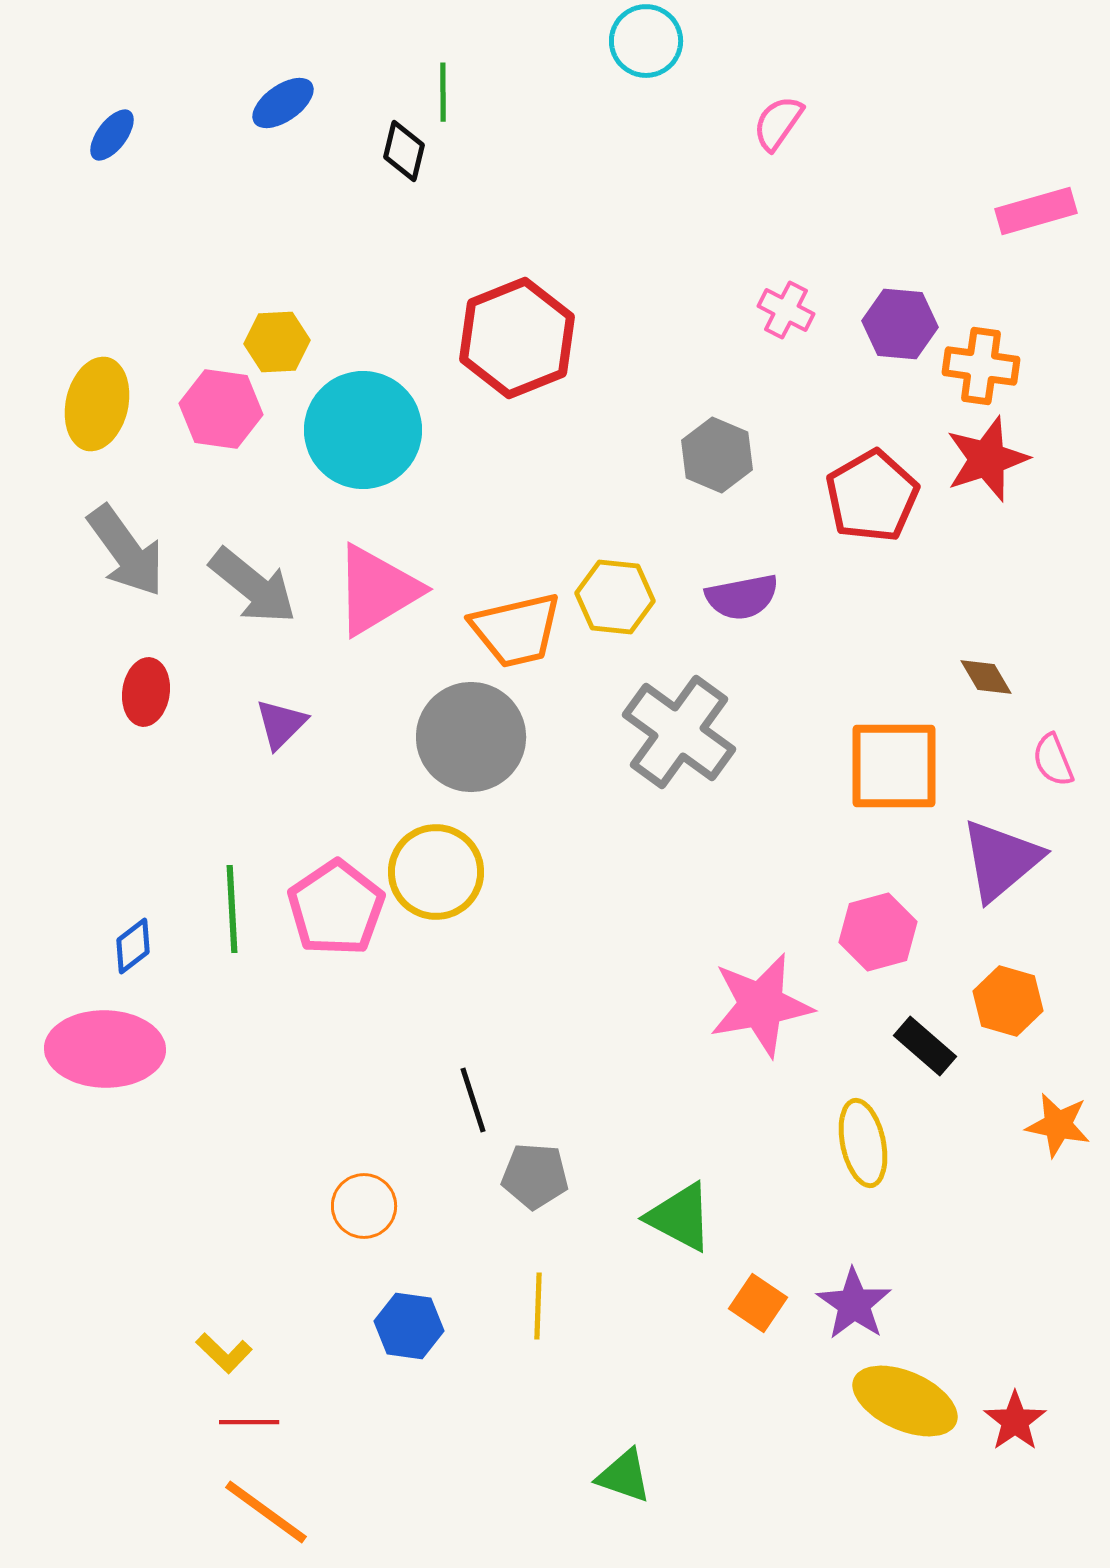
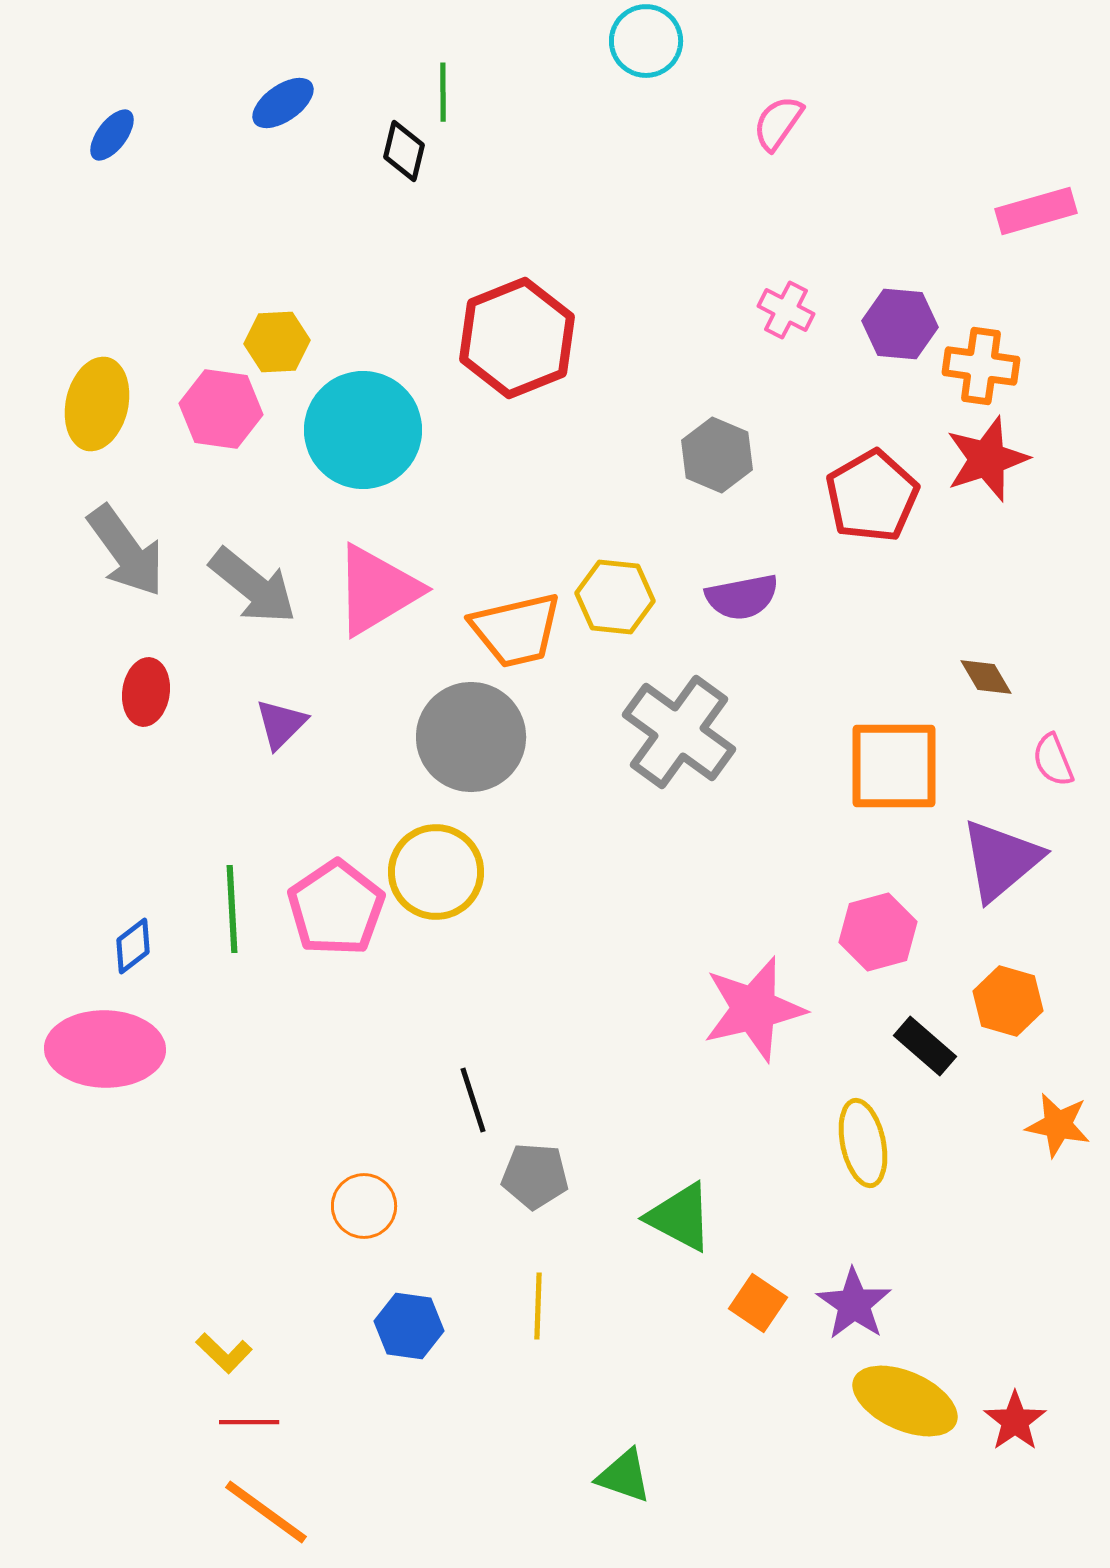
pink star at (761, 1005): moved 7 px left, 4 px down; rotated 3 degrees counterclockwise
